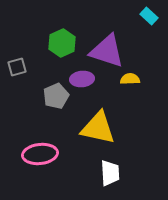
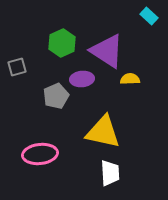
purple triangle: rotated 15 degrees clockwise
yellow triangle: moved 5 px right, 4 px down
